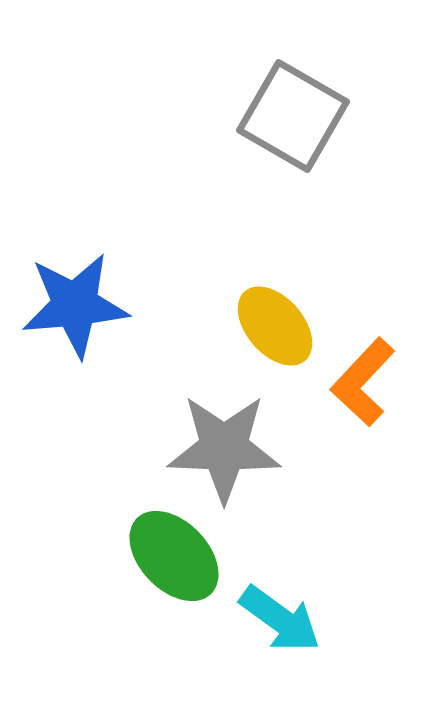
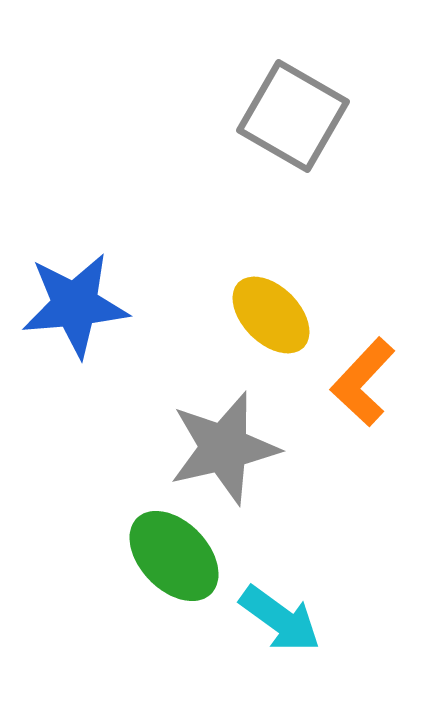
yellow ellipse: moved 4 px left, 11 px up; rotated 4 degrees counterclockwise
gray star: rotated 15 degrees counterclockwise
